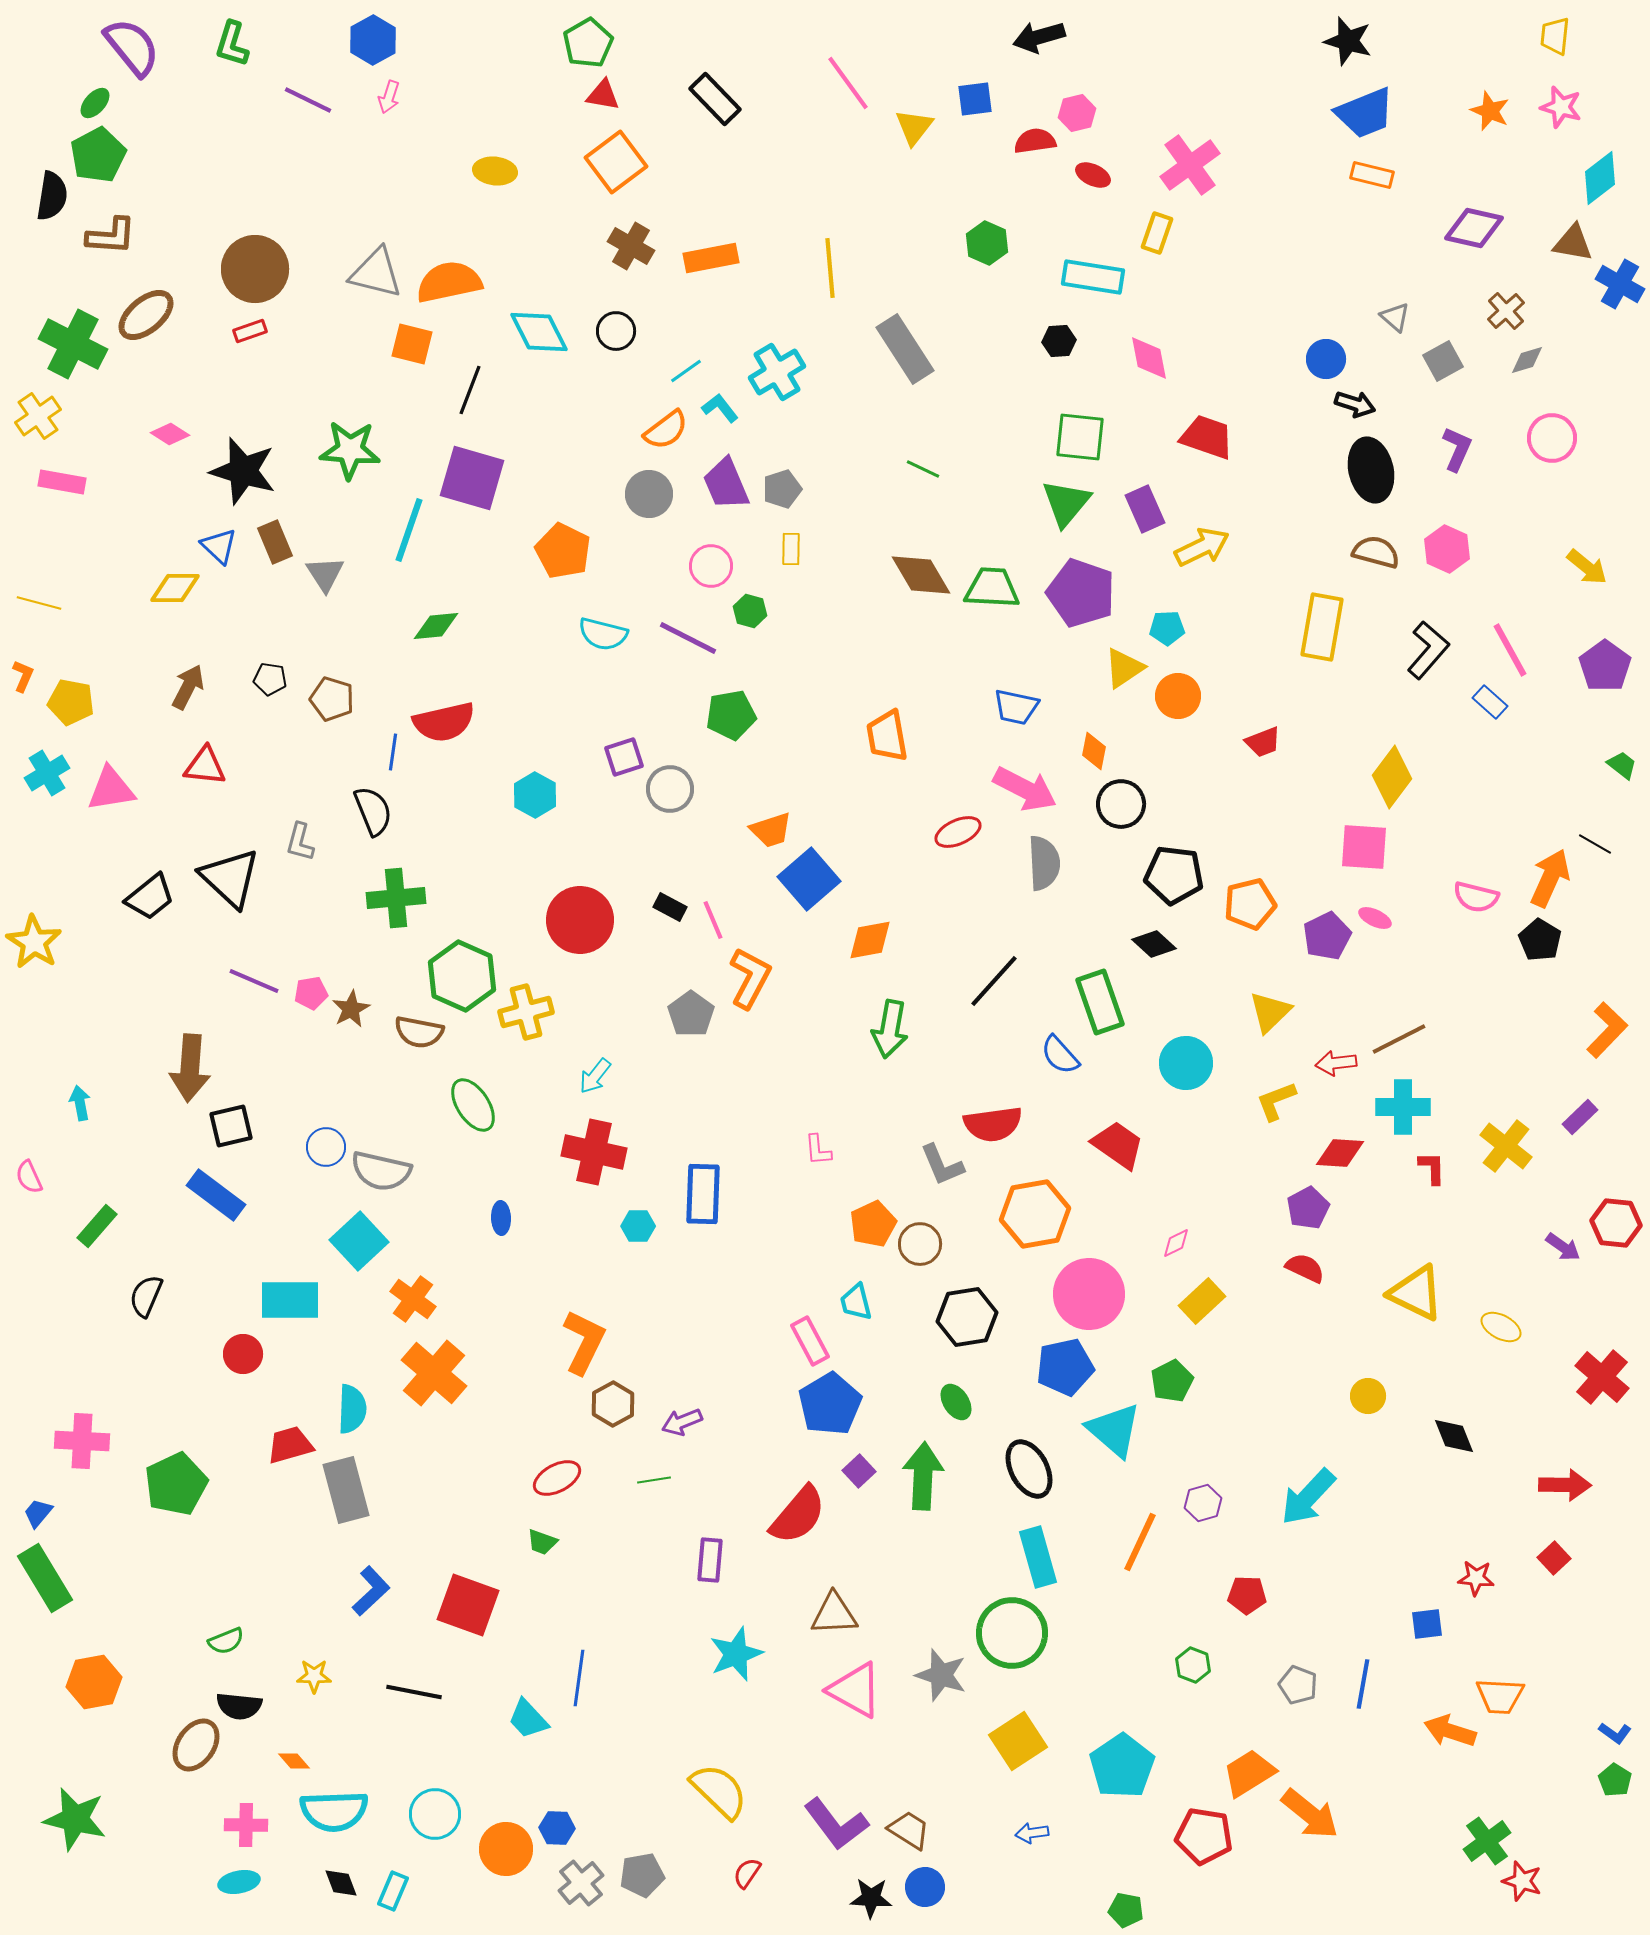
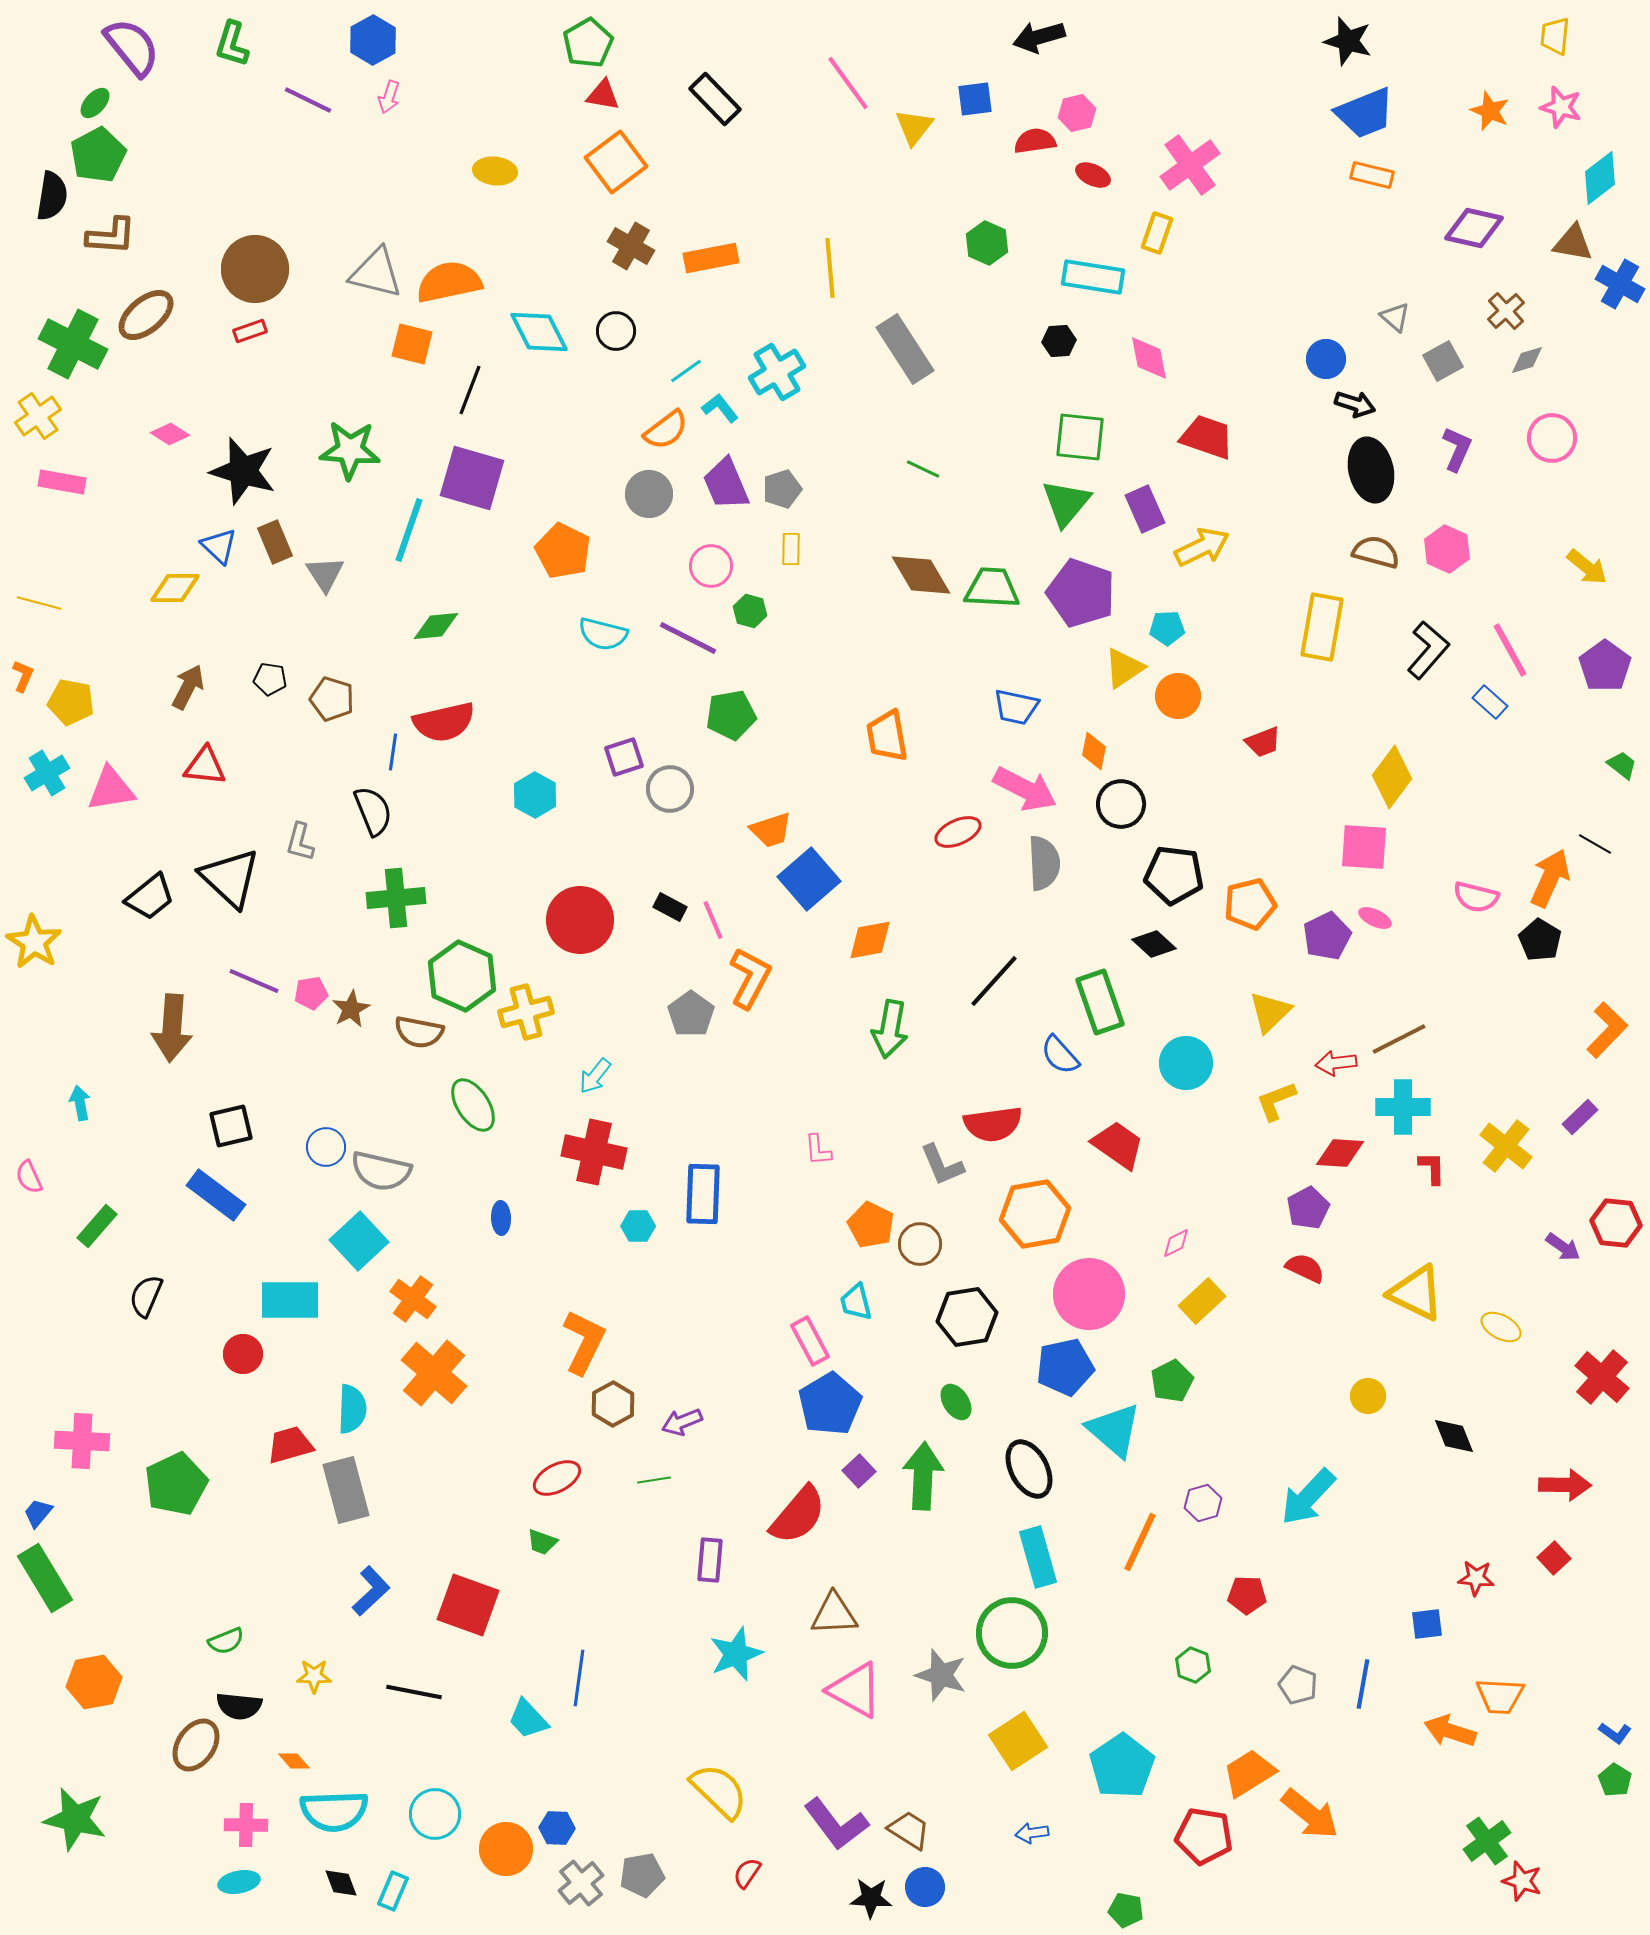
brown arrow at (190, 1068): moved 18 px left, 40 px up
orange pentagon at (873, 1224): moved 2 px left, 1 px down; rotated 21 degrees counterclockwise
